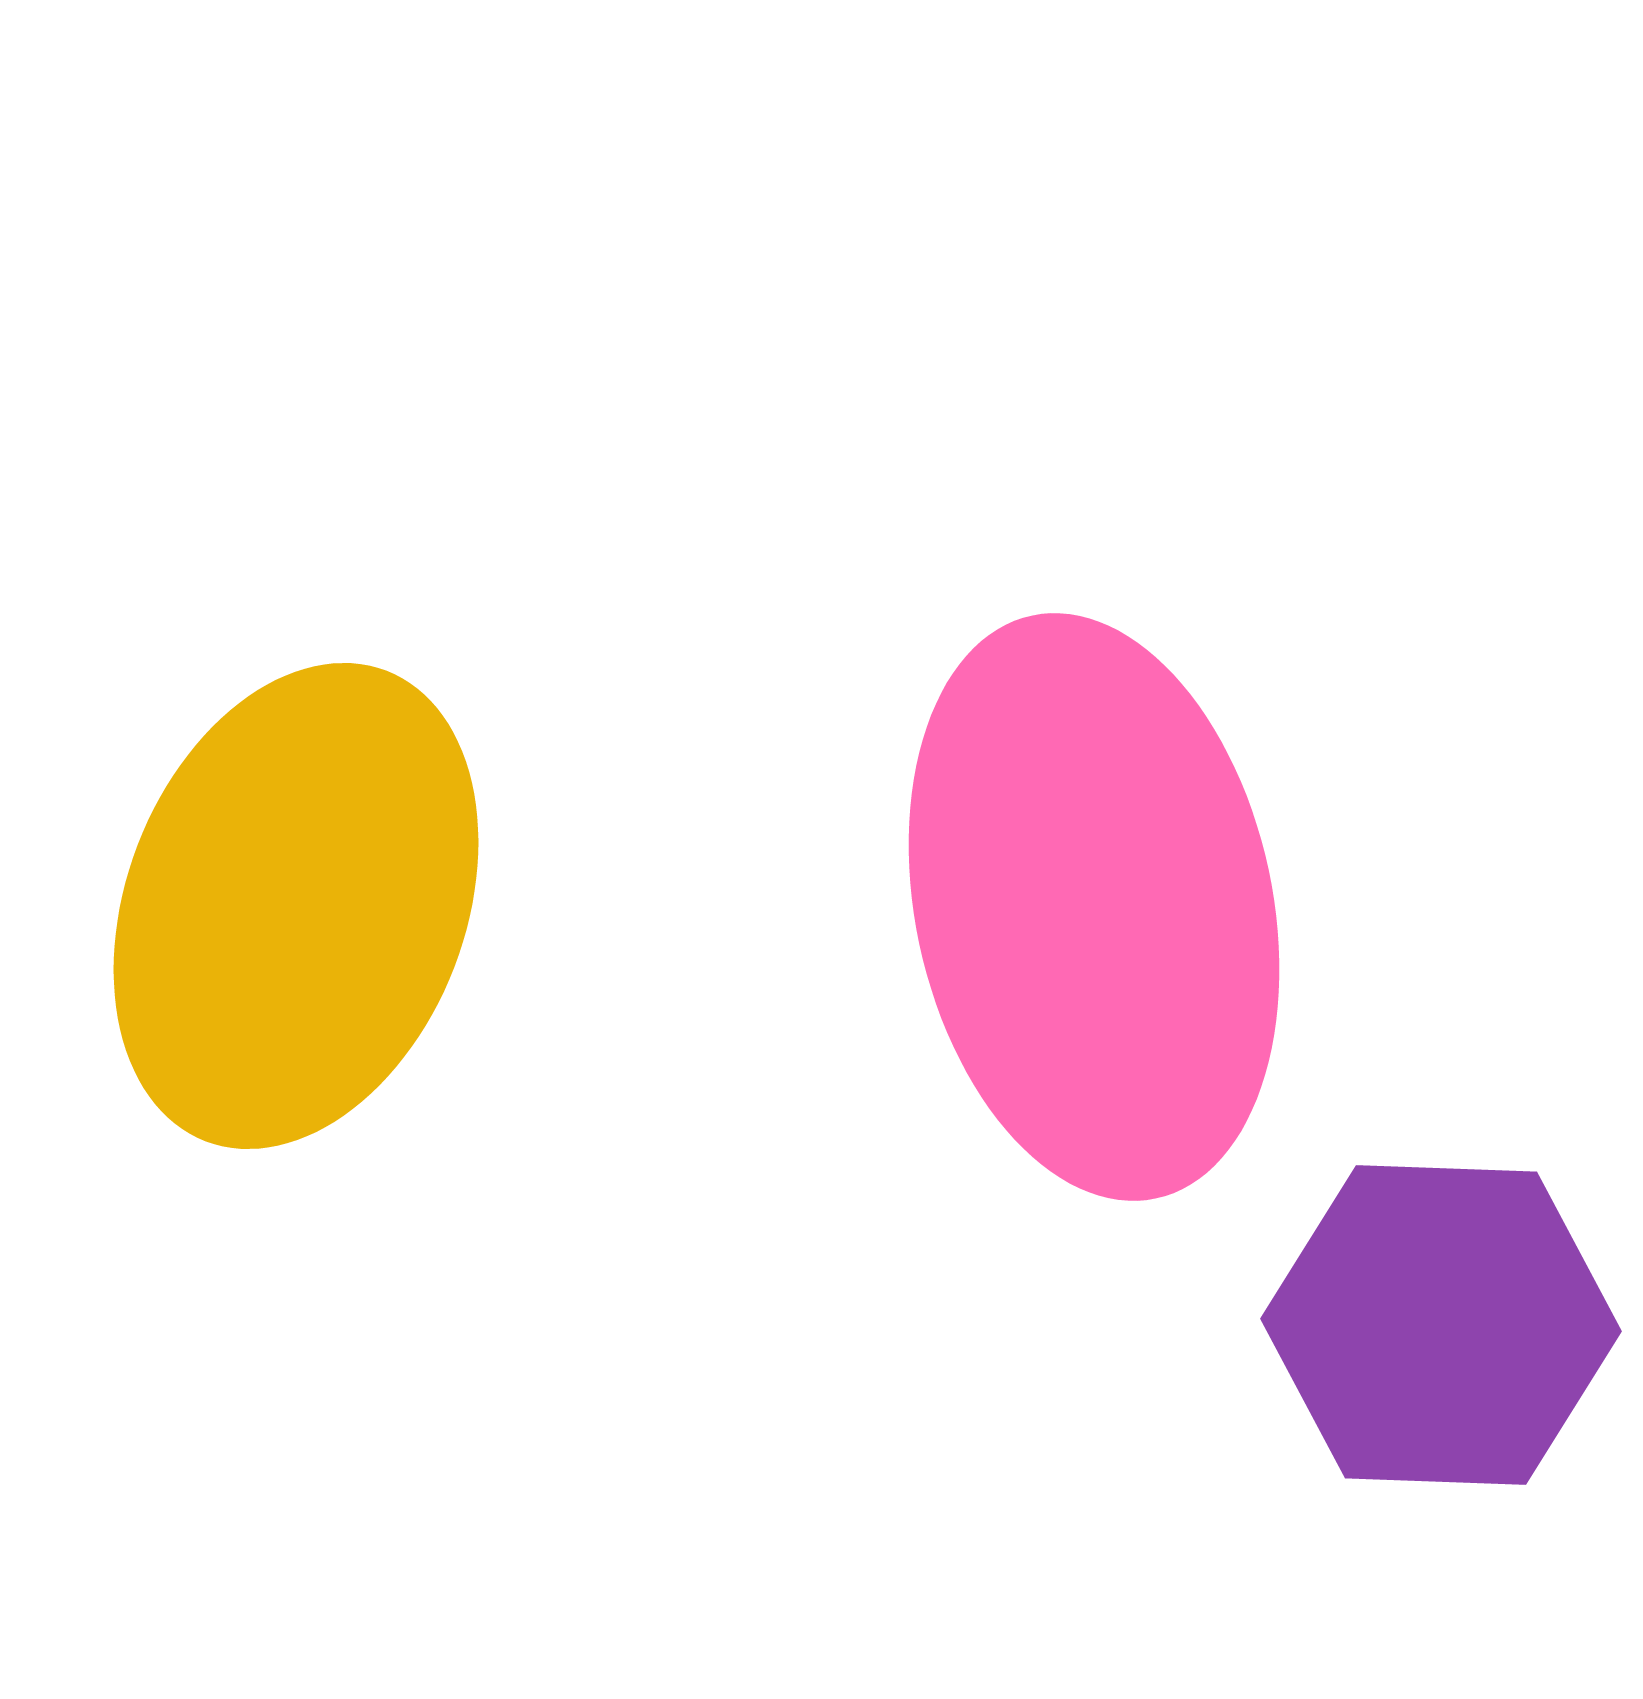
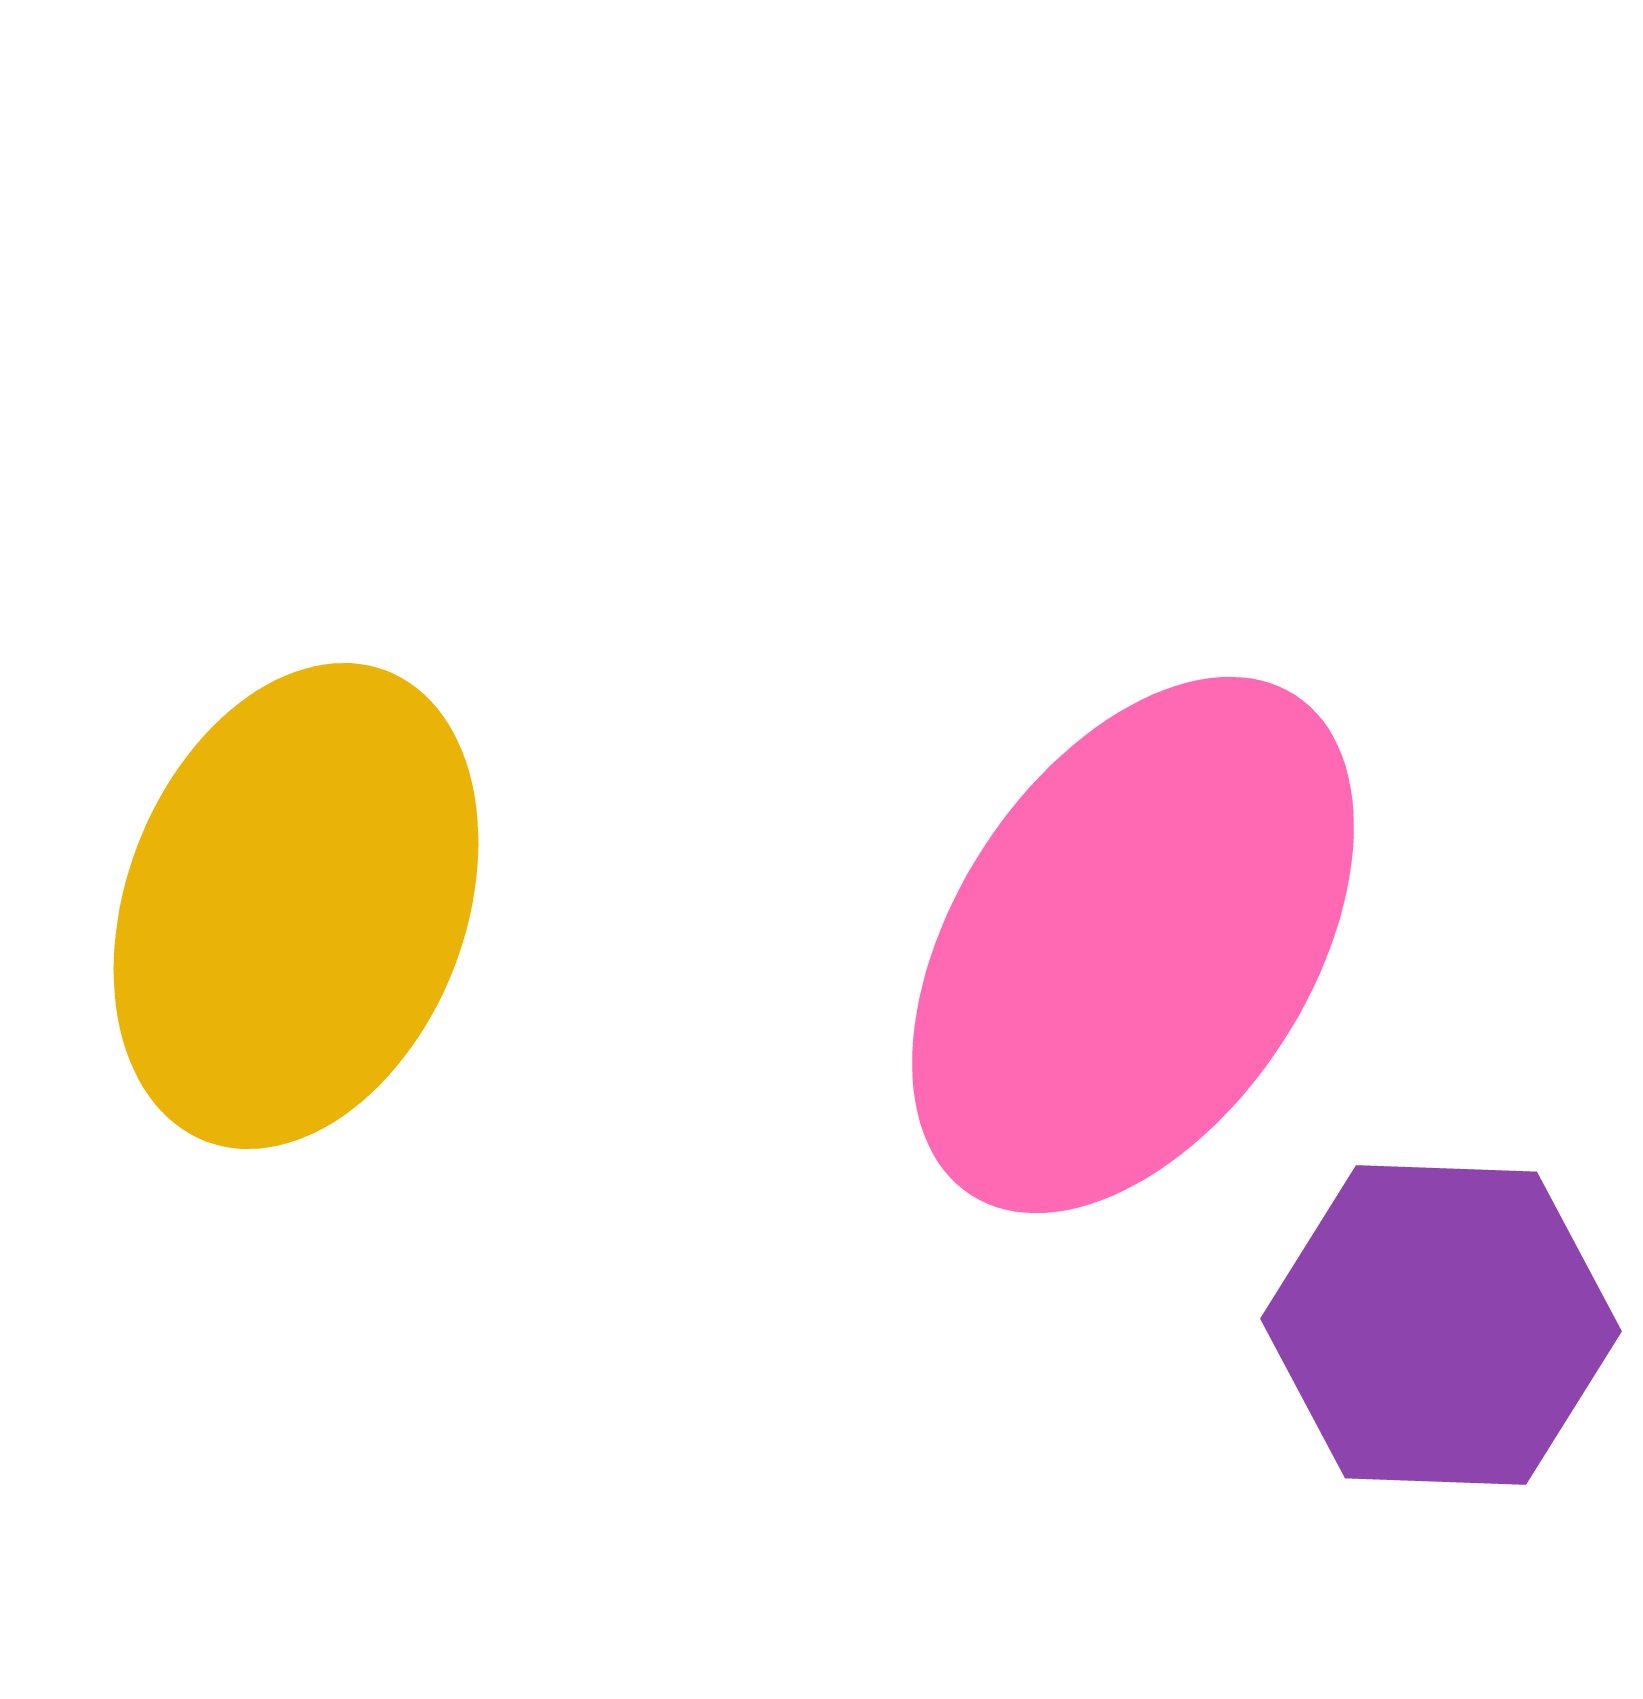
pink ellipse: moved 39 px right, 38 px down; rotated 45 degrees clockwise
